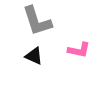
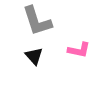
black triangle: rotated 24 degrees clockwise
